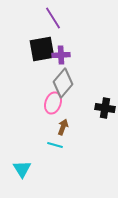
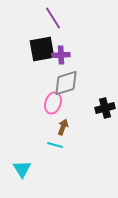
gray diamond: moved 3 px right; rotated 32 degrees clockwise
black cross: rotated 24 degrees counterclockwise
